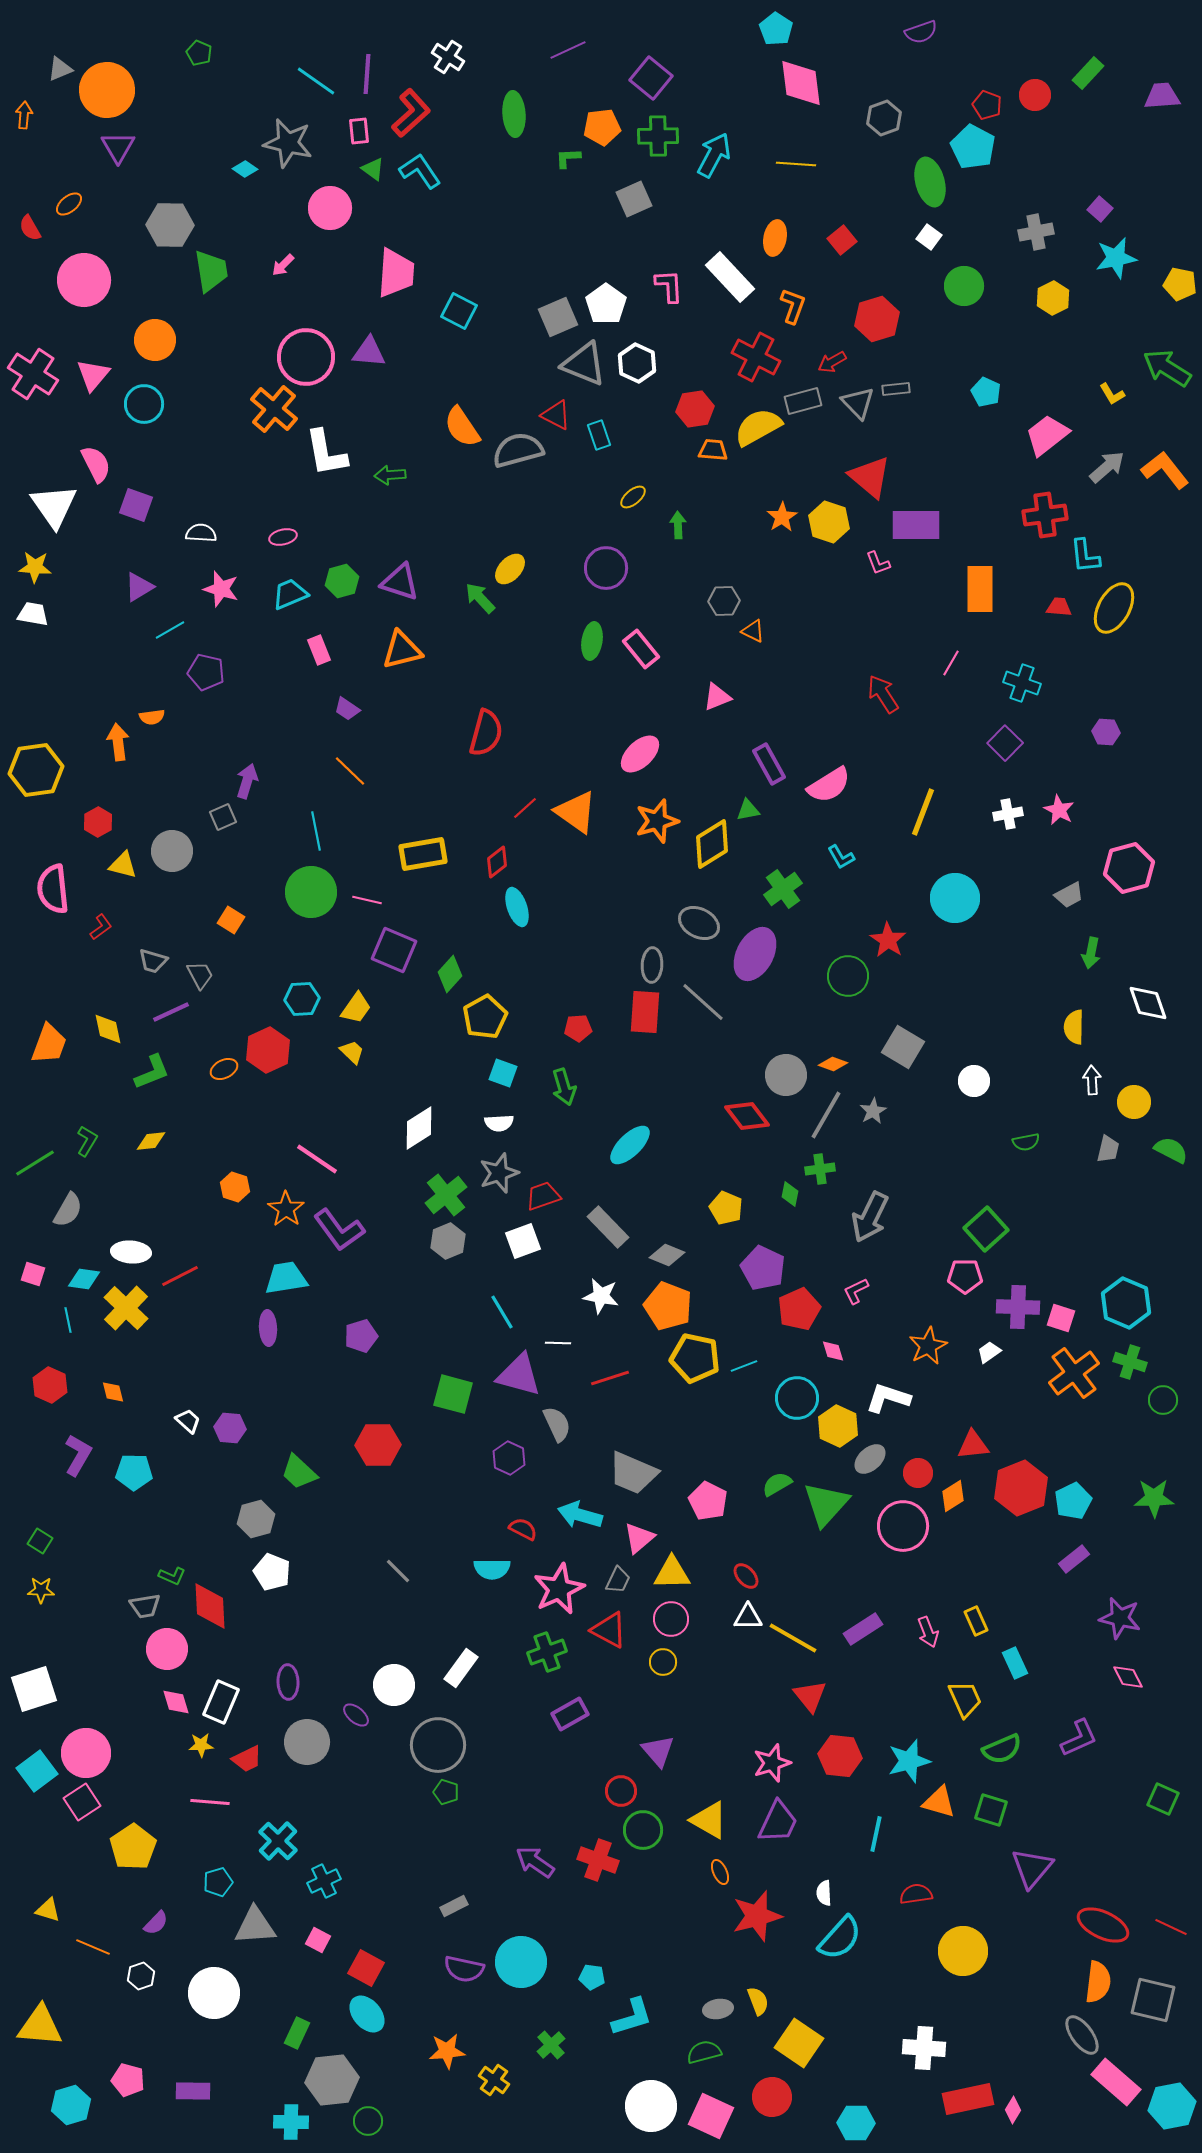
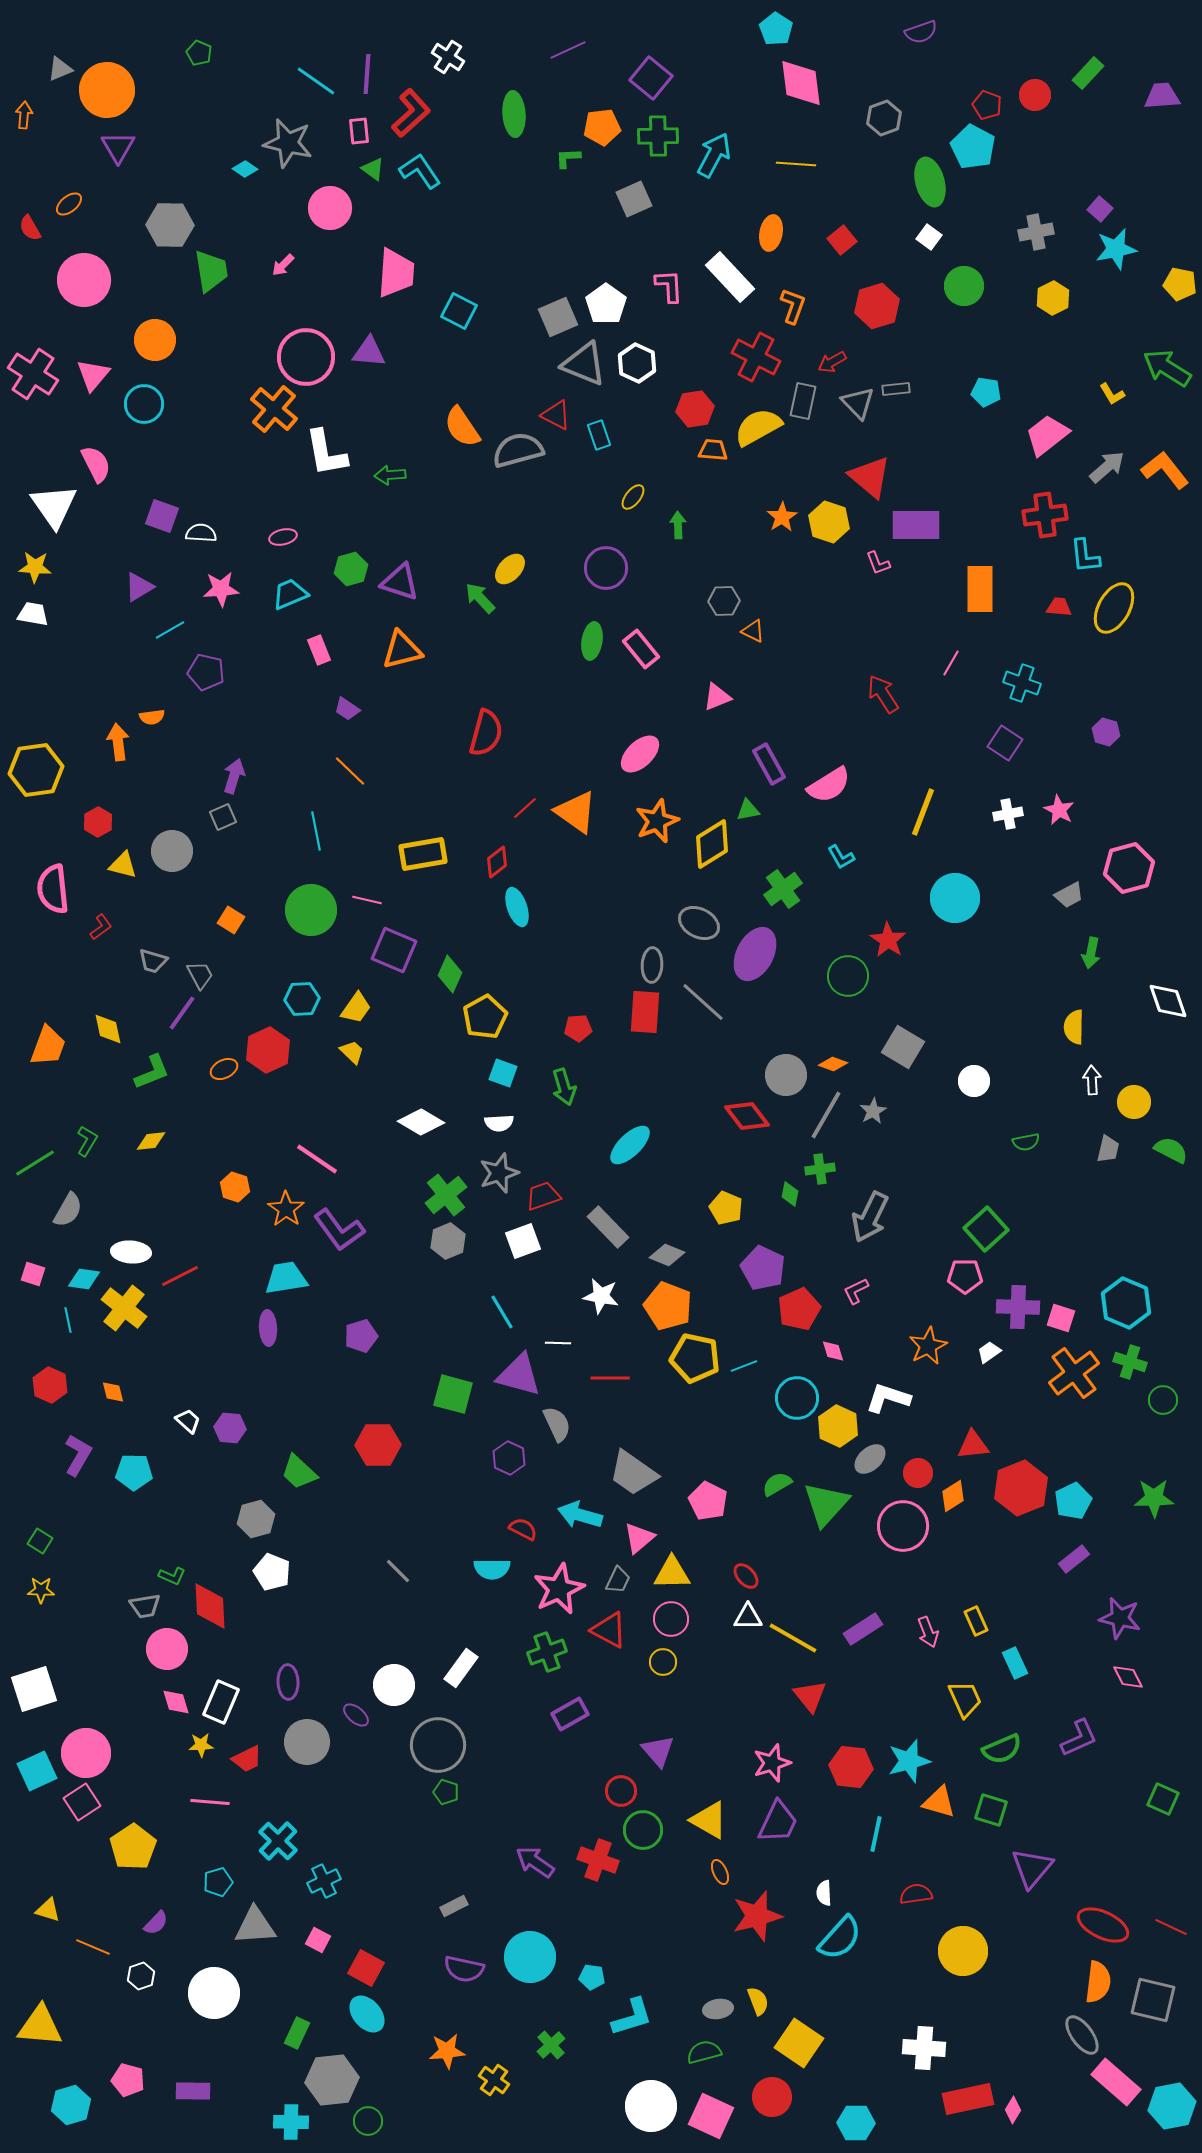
orange ellipse at (775, 238): moved 4 px left, 5 px up
cyan star at (1116, 258): moved 9 px up
red hexagon at (877, 319): moved 13 px up
cyan pentagon at (986, 392): rotated 16 degrees counterclockwise
gray rectangle at (803, 401): rotated 63 degrees counterclockwise
yellow ellipse at (633, 497): rotated 12 degrees counterclockwise
purple square at (136, 505): moved 26 px right, 11 px down
green hexagon at (342, 581): moved 9 px right, 12 px up
pink star at (221, 589): rotated 21 degrees counterclockwise
purple hexagon at (1106, 732): rotated 12 degrees clockwise
purple square at (1005, 743): rotated 12 degrees counterclockwise
purple arrow at (247, 781): moved 13 px left, 5 px up
orange star at (657, 821): rotated 6 degrees counterclockwise
green circle at (311, 892): moved 18 px down
green diamond at (450, 974): rotated 18 degrees counterclockwise
white diamond at (1148, 1003): moved 20 px right, 2 px up
purple line at (171, 1012): moved 11 px right, 1 px down; rotated 30 degrees counterclockwise
orange trapezoid at (49, 1044): moved 1 px left, 2 px down
white diamond at (419, 1128): moved 2 px right, 6 px up; rotated 63 degrees clockwise
yellow cross at (126, 1308): moved 2 px left; rotated 6 degrees counterclockwise
red line at (610, 1378): rotated 18 degrees clockwise
gray trapezoid at (633, 1473): rotated 12 degrees clockwise
red hexagon at (840, 1756): moved 11 px right, 11 px down
cyan square at (37, 1771): rotated 12 degrees clockwise
cyan circle at (521, 1962): moved 9 px right, 5 px up
